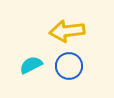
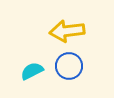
cyan semicircle: moved 1 px right, 6 px down
